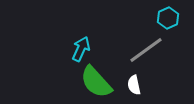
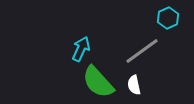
gray line: moved 4 px left, 1 px down
green semicircle: moved 2 px right
